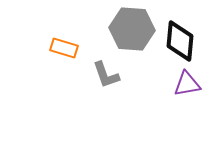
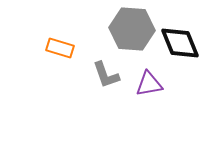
black diamond: moved 2 px down; rotated 27 degrees counterclockwise
orange rectangle: moved 4 px left
purple triangle: moved 38 px left
